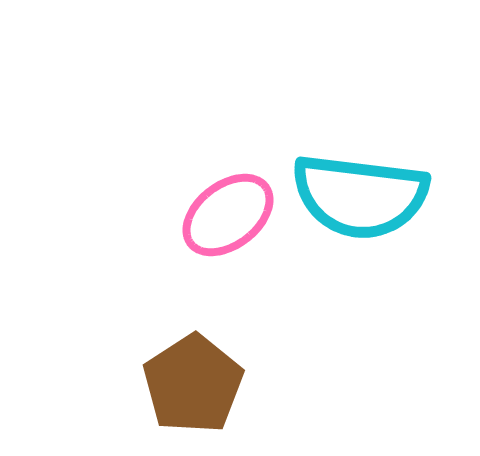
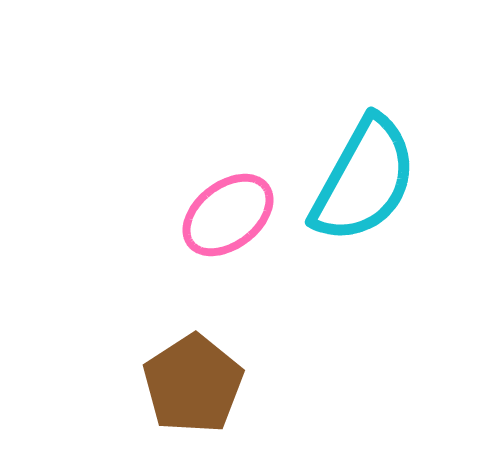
cyan semicircle: moved 4 px right, 16 px up; rotated 68 degrees counterclockwise
